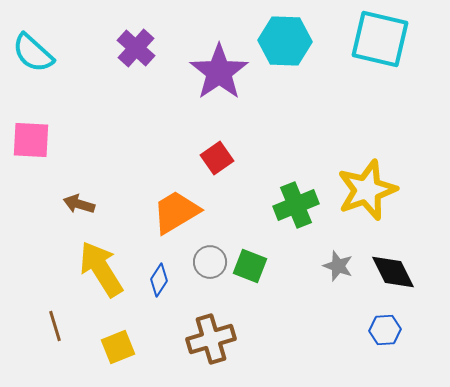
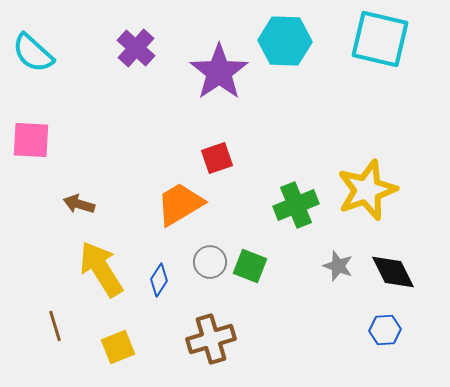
red square: rotated 16 degrees clockwise
orange trapezoid: moved 4 px right, 8 px up
